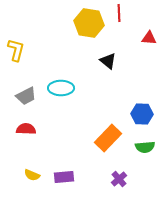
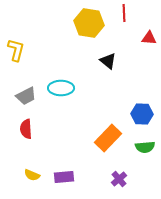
red line: moved 5 px right
red semicircle: rotated 96 degrees counterclockwise
